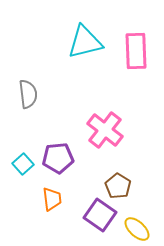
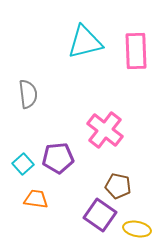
brown pentagon: rotated 20 degrees counterclockwise
orange trapezoid: moved 16 px left; rotated 75 degrees counterclockwise
yellow ellipse: rotated 32 degrees counterclockwise
